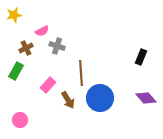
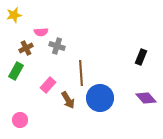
pink semicircle: moved 1 px left, 1 px down; rotated 24 degrees clockwise
